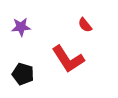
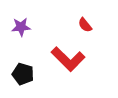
red L-shape: rotated 12 degrees counterclockwise
